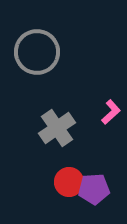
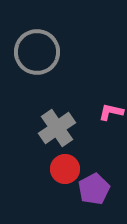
pink L-shape: rotated 125 degrees counterclockwise
red circle: moved 4 px left, 13 px up
purple pentagon: rotated 24 degrees counterclockwise
